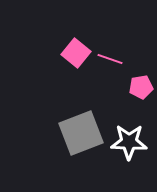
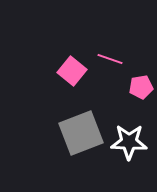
pink square: moved 4 px left, 18 px down
